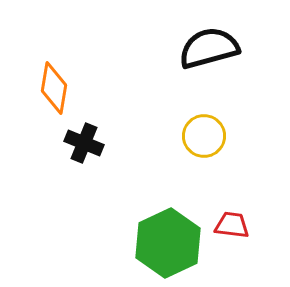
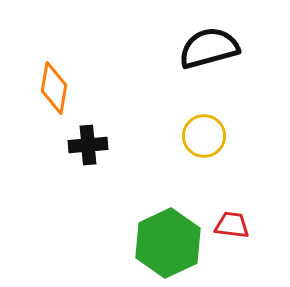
black cross: moved 4 px right, 2 px down; rotated 27 degrees counterclockwise
